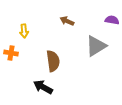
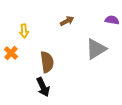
brown arrow: rotated 128 degrees clockwise
gray triangle: moved 3 px down
orange cross: rotated 32 degrees clockwise
brown semicircle: moved 6 px left, 1 px down
black arrow: rotated 144 degrees counterclockwise
